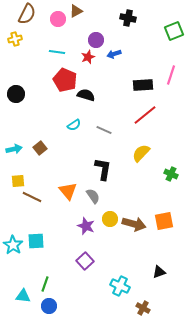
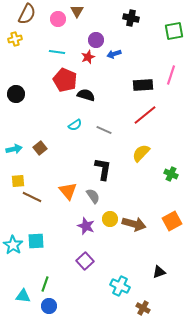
brown triangle: moved 1 px right; rotated 32 degrees counterclockwise
black cross: moved 3 px right
green square: rotated 12 degrees clockwise
cyan semicircle: moved 1 px right
orange square: moved 8 px right; rotated 18 degrees counterclockwise
